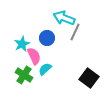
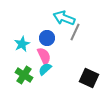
pink semicircle: moved 10 px right
black square: rotated 12 degrees counterclockwise
